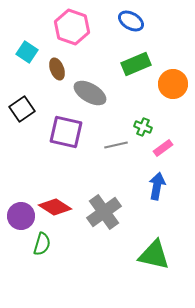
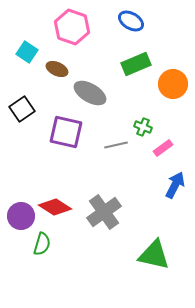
brown ellipse: rotated 45 degrees counterclockwise
blue arrow: moved 18 px right, 1 px up; rotated 16 degrees clockwise
